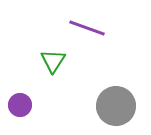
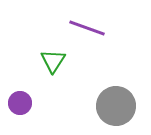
purple circle: moved 2 px up
